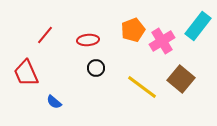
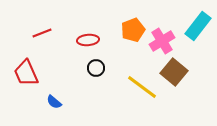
red line: moved 3 px left, 2 px up; rotated 30 degrees clockwise
brown square: moved 7 px left, 7 px up
